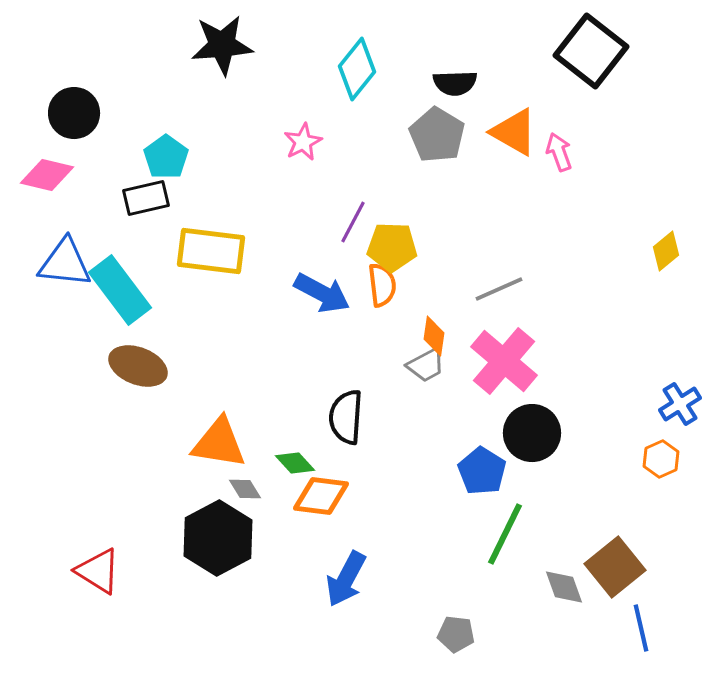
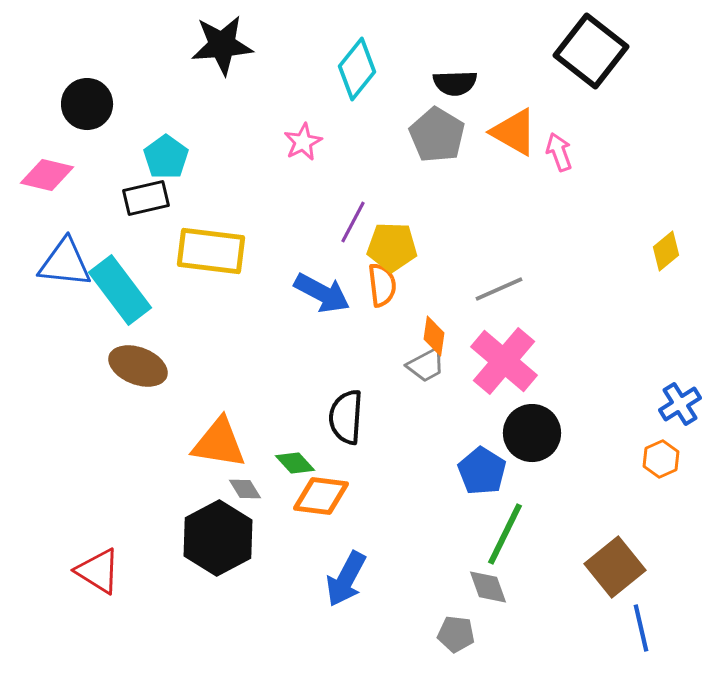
black circle at (74, 113): moved 13 px right, 9 px up
gray diamond at (564, 587): moved 76 px left
